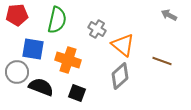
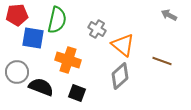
blue square: moved 11 px up
